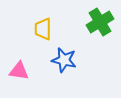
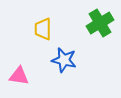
green cross: moved 1 px down
pink triangle: moved 5 px down
